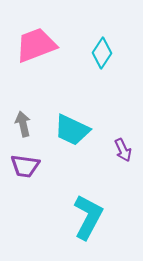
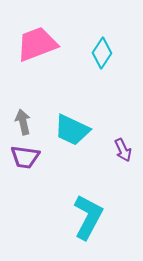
pink trapezoid: moved 1 px right, 1 px up
gray arrow: moved 2 px up
purple trapezoid: moved 9 px up
